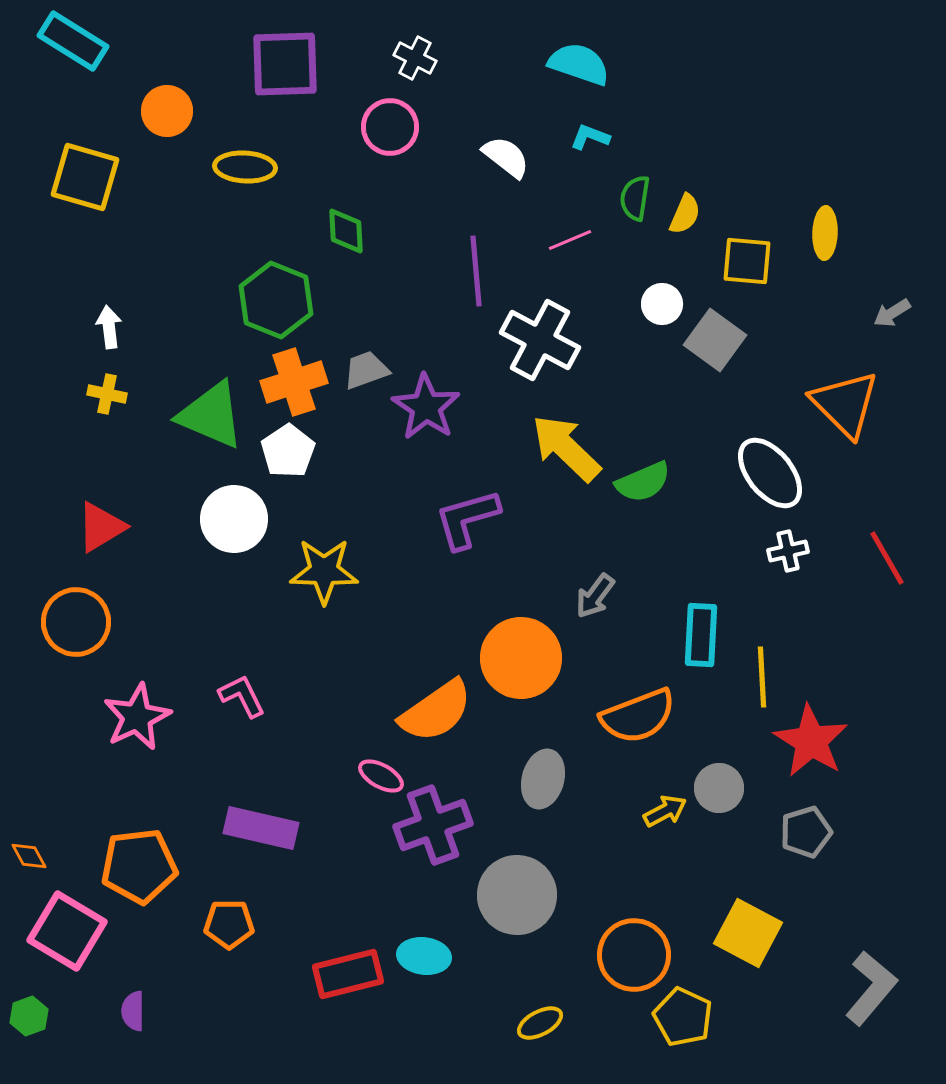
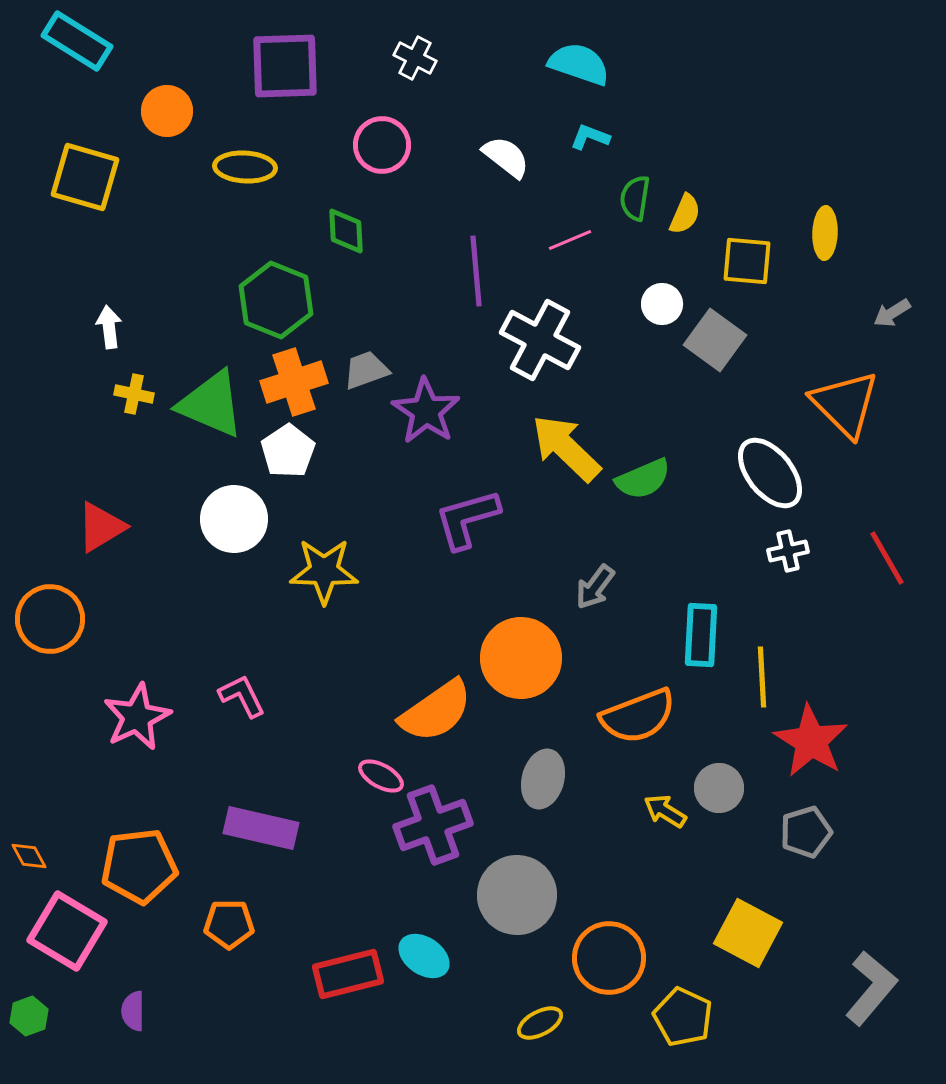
cyan rectangle at (73, 41): moved 4 px right
purple square at (285, 64): moved 2 px down
pink circle at (390, 127): moved 8 px left, 18 px down
yellow cross at (107, 394): moved 27 px right
purple star at (426, 407): moved 4 px down
green triangle at (211, 415): moved 11 px up
green semicircle at (643, 482): moved 3 px up
gray arrow at (595, 596): moved 9 px up
orange circle at (76, 622): moved 26 px left, 3 px up
yellow arrow at (665, 811): rotated 120 degrees counterclockwise
orange circle at (634, 955): moved 25 px left, 3 px down
cyan ellipse at (424, 956): rotated 27 degrees clockwise
